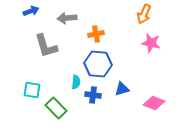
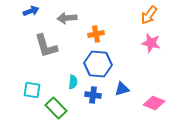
orange arrow: moved 5 px right, 1 px down; rotated 12 degrees clockwise
cyan semicircle: moved 3 px left
